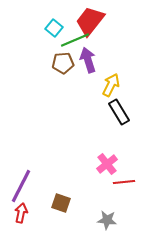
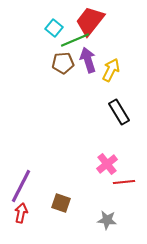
yellow arrow: moved 15 px up
